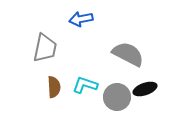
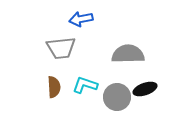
gray trapezoid: moved 16 px right; rotated 72 degrees clockwise
gray semicircle: rotated 28 degrees counterclockwise
